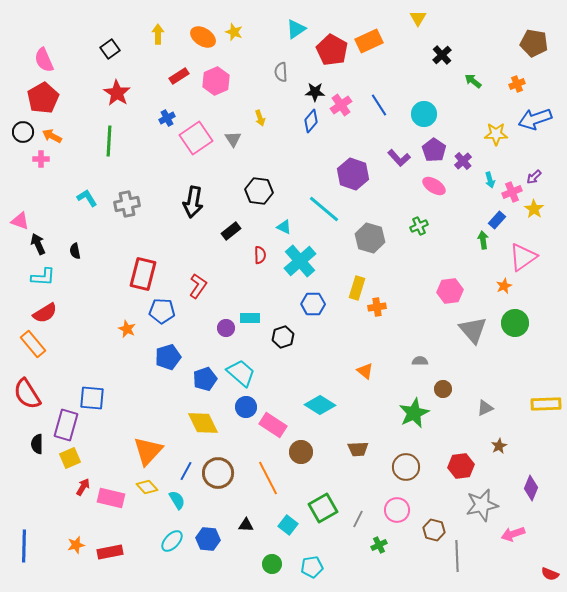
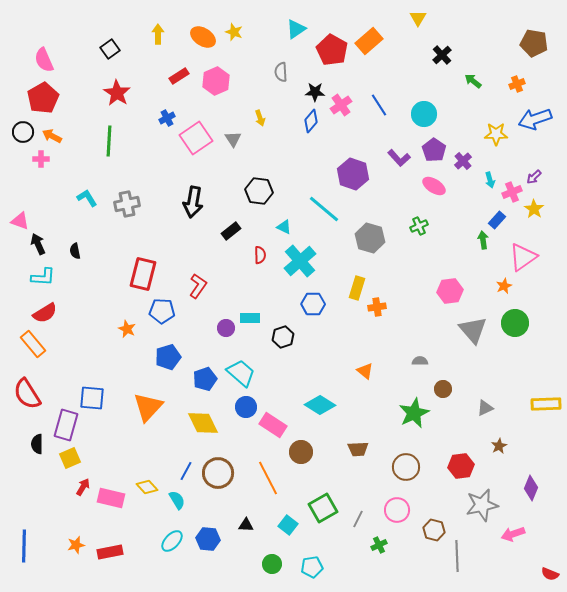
orange rectangle at (369, 41): rotated 16 degrees counterclockwise
orange triangle at (148, 451): moved 44 px up
